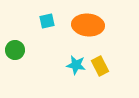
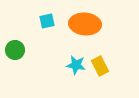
orange ellipse: moved 3 px left, 1 px up
